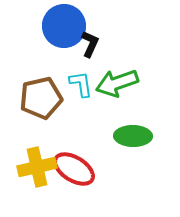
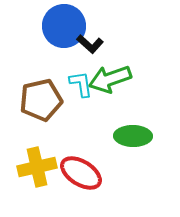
black L-shape: rotated 108 degrees clockwise
green arrow: moved 7 px left, 4 px up
brown pentagon: moved 2 px down
red ellipse: moved 7 px right, 4 px down
